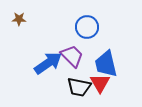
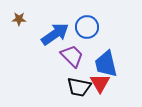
blue arrow: moved 7 px right, 29 px up
